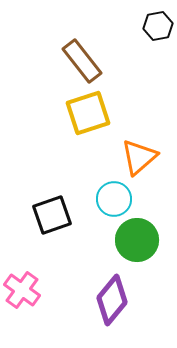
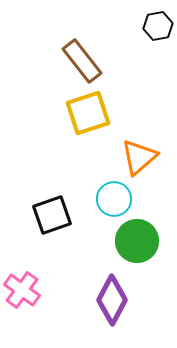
green circle: moved 1 px down
purple diamond: rotated 12 degrees counterclockwise
